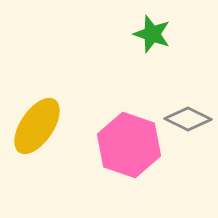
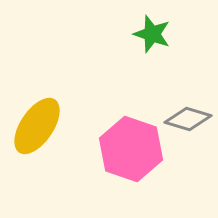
gray diamond: rotated 9 degrees counterclockwise
pink hexagon: moved 2 px right, 4 px down
